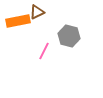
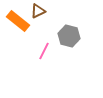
brown triangle: moved 1 px right, 1 px up
orange rectangle: rotated 50 degrees clockwise
